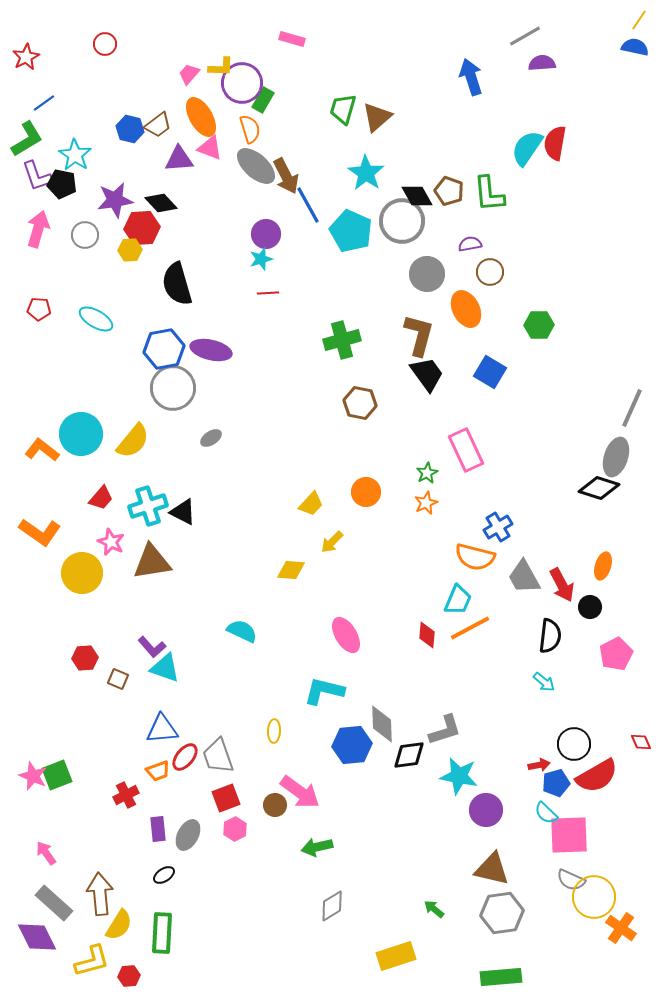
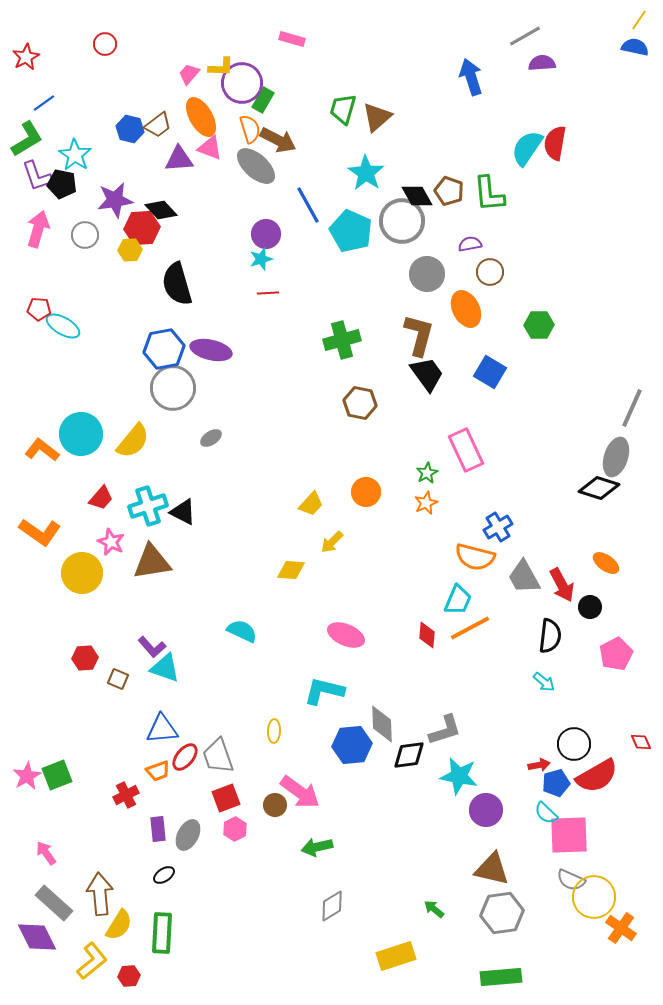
brown arrow at (286, 176): moved 8 px left, 36 px up; rotated 36 degrees counterclockwise
black diamond at (161, 203): moved 7 px down
cyan ellipse at (96, 319): moved 33 px left, 7 px down
orange ellipse at (603, 566): moved 3 px right, 3 px up; rotated 72 degrees counterclockwise
pink ellipse at (346, 635): rotated 36 degrees counterclockwise
pink star at (33, 776): moved 6 px left; rotated 20 degrees clockwise
yellow L-shape at (92, 961): rotated 24 degrees counterclockwise
